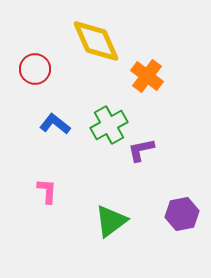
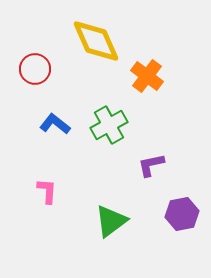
purple L-shape: moved 10 px right, 15 px down
